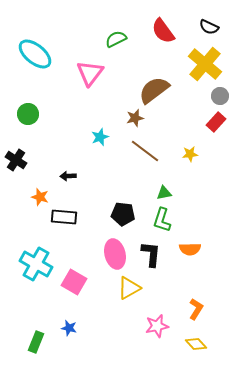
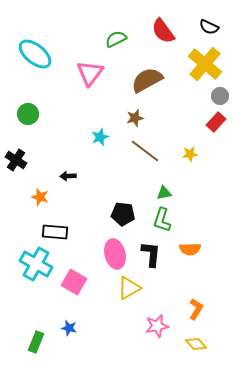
brown semicircle: moved 7 px left, 10 px up; rotated 8 degrees clockwise
black rectangle: moved 9 px left, 15 px down
